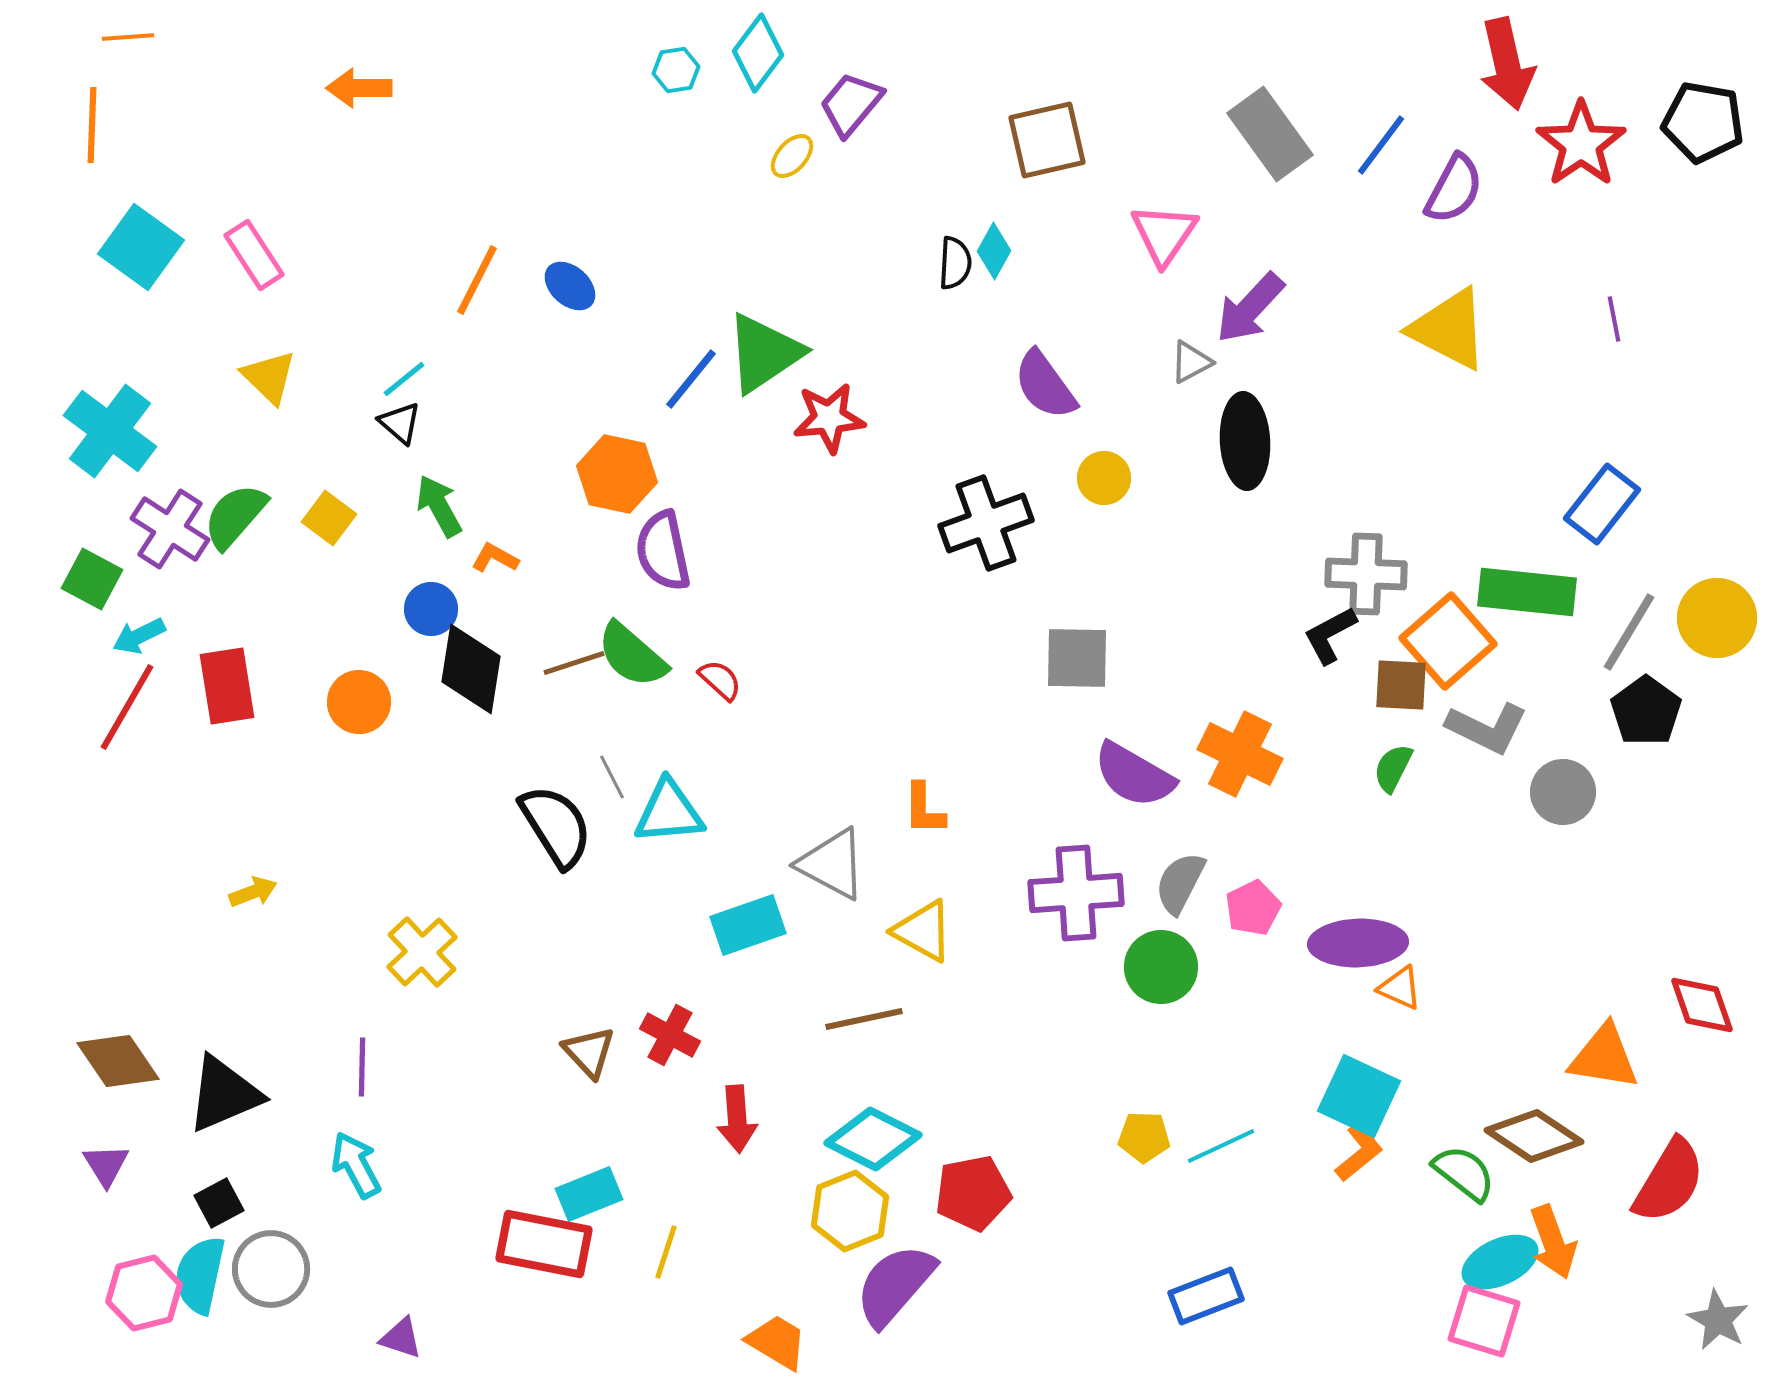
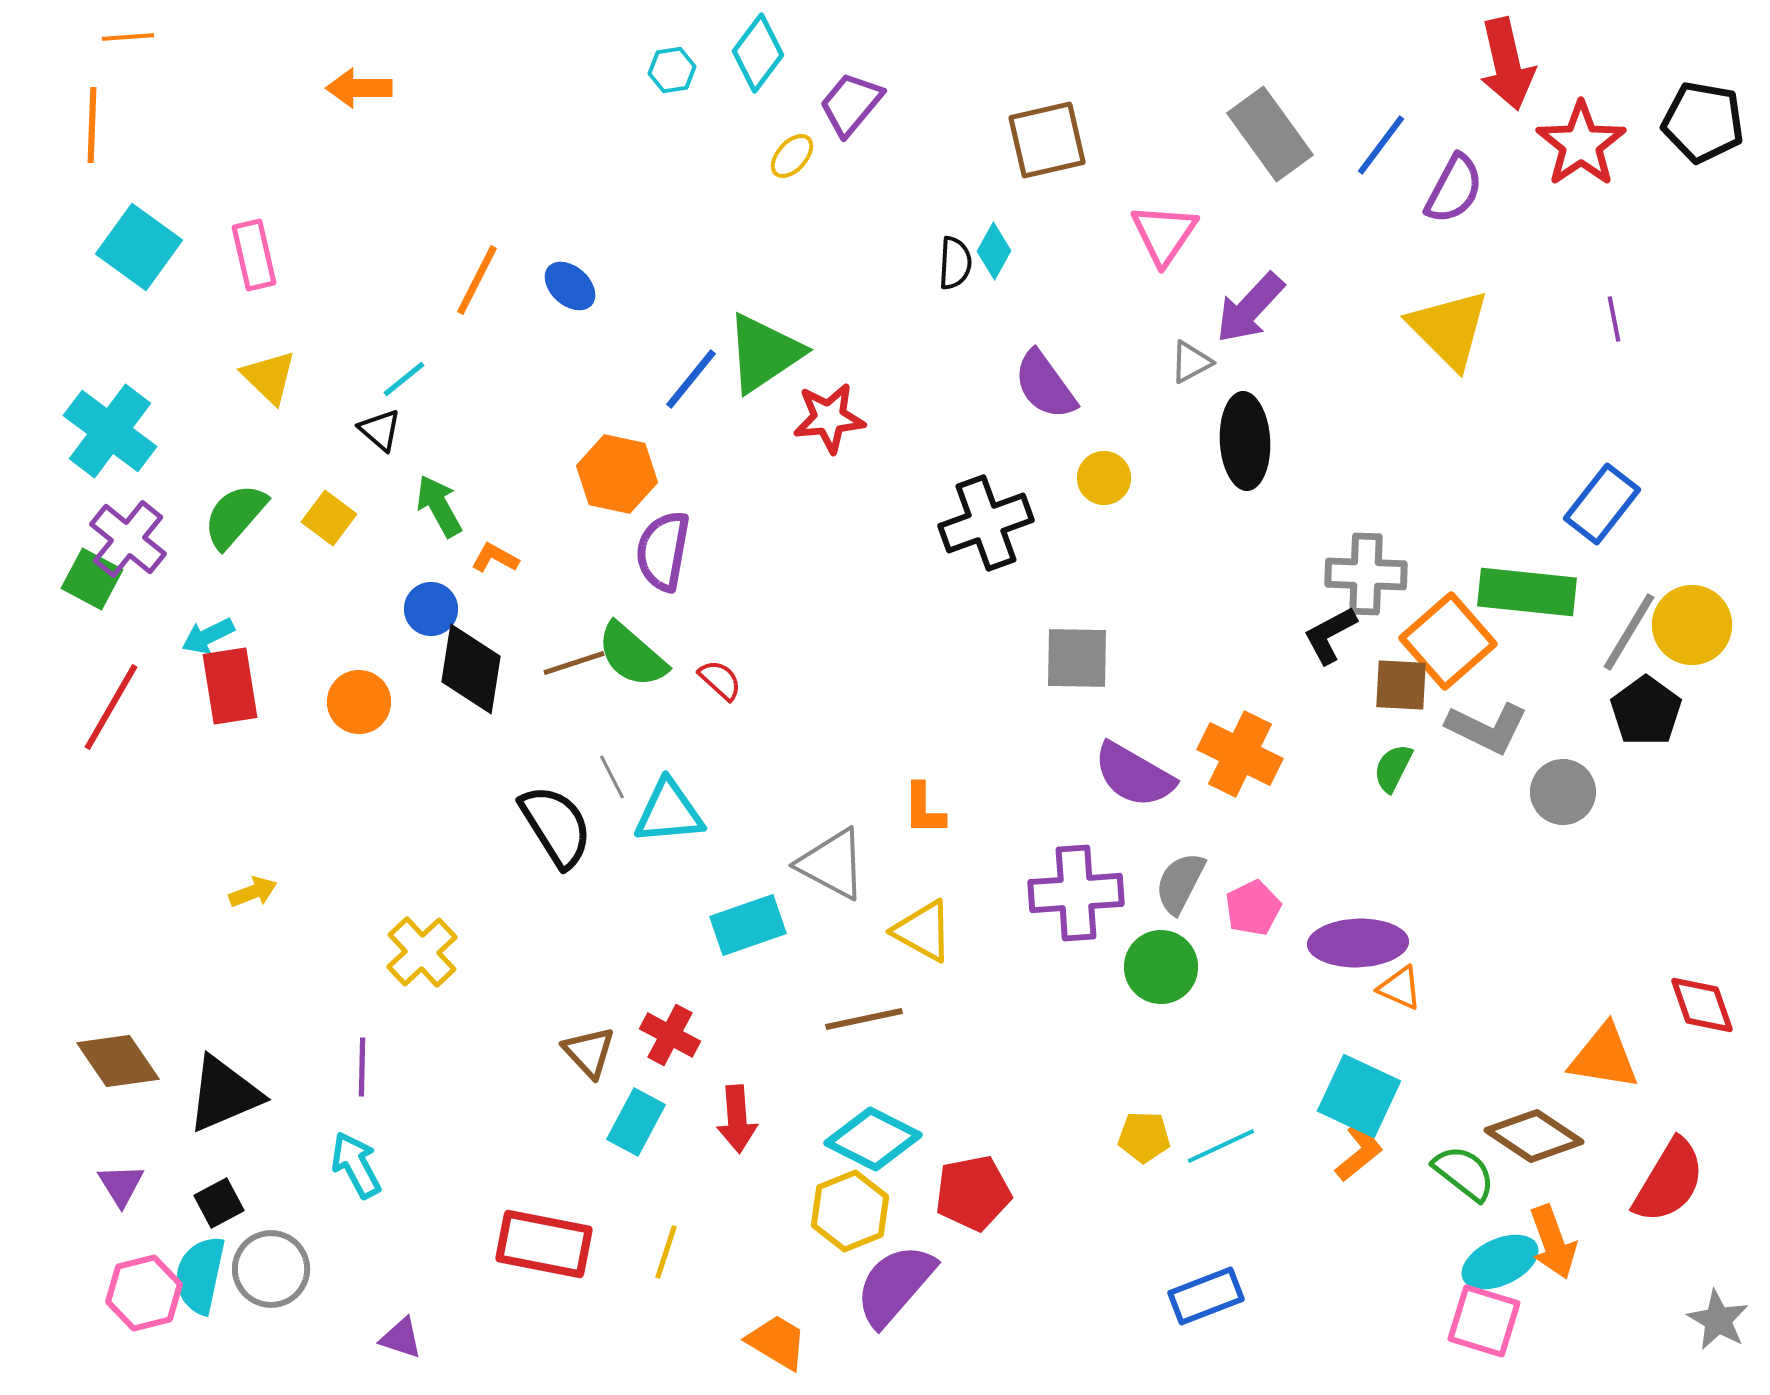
cyan hexagon at (676, 70): moved 4 px left
cyan square at (141, 247): moved 2 px left
pink rectangle at (254, 255): rotated 20 degrees clockwise
yellow triangle at (1449, 329): rotated 18 degrees clockwise
black triangle at (400, 423): moved 20 px left, 7 px down
purple cross at (170, 529): moved 42 px left, 10 px down; rotated 6 degrees clockwise
purple semicircle at (663, 551): rotated 22 degrees clockwise
yellow circle at (1717, 618): moved 25 px left, 7 px down
cyan arrow at (139, 636): moved 69 px right
red rectangle at (227, 686): moved 3 px right
red line at (127, 707): moved 16 px left
purple triangle at (106, 1165): moved 15 px right, 20 px down
cyan rectangle at (589, 1194): moved 47 px right, 72 px up; rotated 40 degrees counterclockwise
